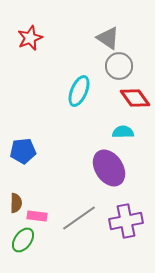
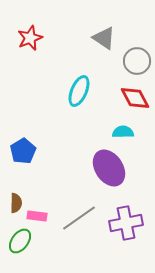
gray triangle: moved 4 px left
gray circle: moved 18 px right, 5 px up
red diamond: rotated 8 degrees clockwise
blue pentagon: rotated 25 degrees counterclockwise
purple cross: moved 2 px down
green ellipse: moved 3 px left, 1 px down
